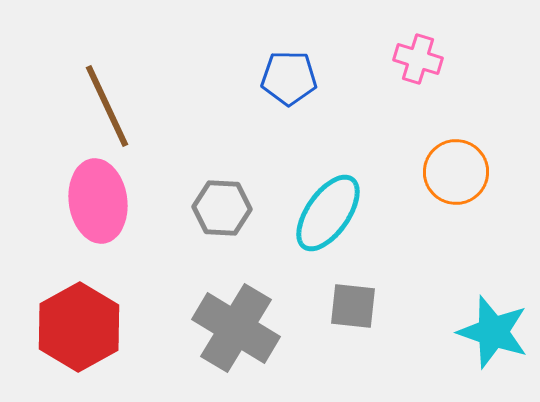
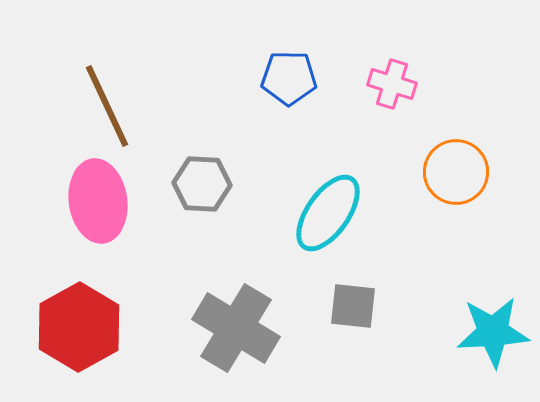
pink cross: moved 26 px left, 25 px down
gray hexagon: moved 20 px left, 24 px up
cyan star: rotated 22 degrees counterclockwise
